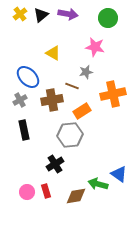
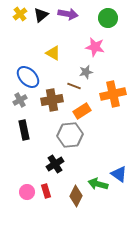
brown line: moved 2 px right
brown diamond: rotated 55 degrees counterclockwise
